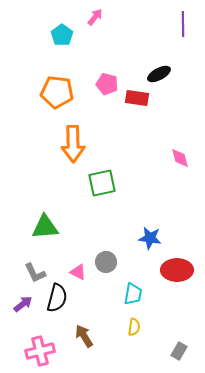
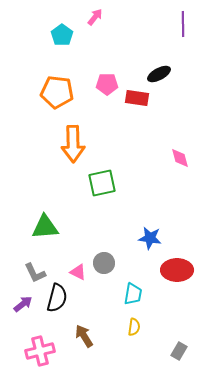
pink pentagon: rotated 15 degrees counterclockwise
gray circle: moved 2 px left, 1 px down
